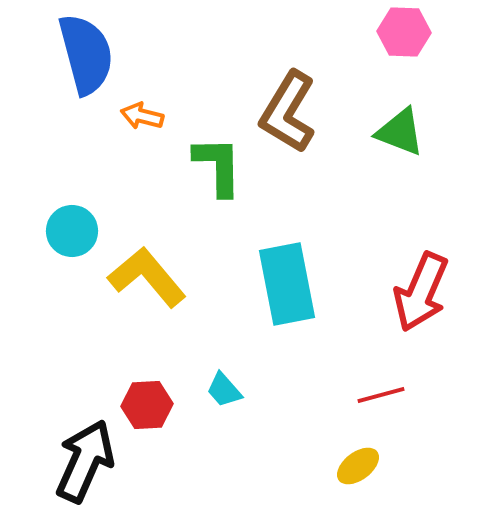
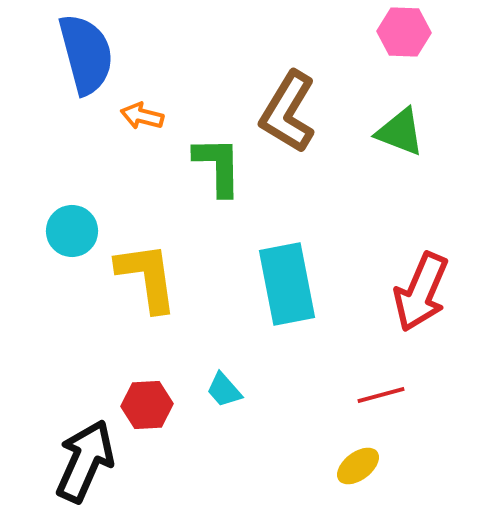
yellow L-shape: rotated 32 degrees clockwise
